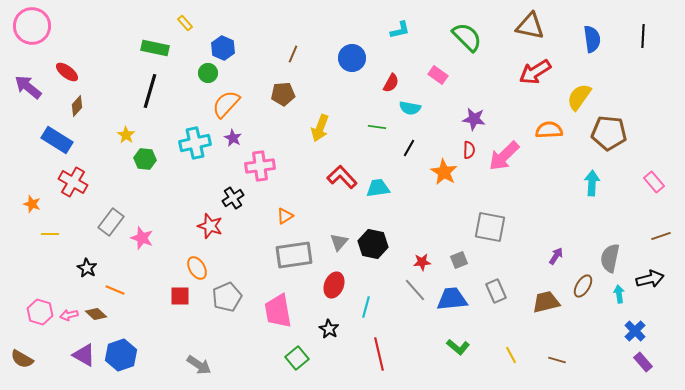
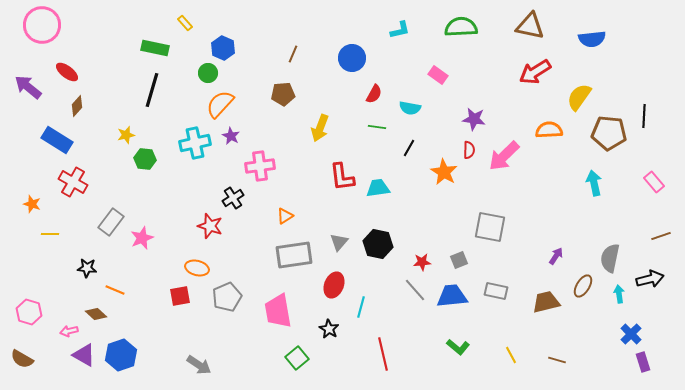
pink circle at (32, 26): moved 10 px right, 1 px up
black line at (643, 36): moved 1 px right, 80 px down
green semicircle at (467, 37): moved 6 px left, 10 px up; rotated 48 degrees counterclockwise
blue semicircle at (592, 39): rotated 92 degrees clockwise
red semicircle at (391, 83): moved 17 px left, 11 px down
black line at (150, 91): moved 2 px right, 1 px up
orange semicircle at (226, 104): moved 6 px left
yellow star at (126, 135): rotated 24 degrees clockwise
purple star at (233, 138): moved 2 px left, 2 px up
red L-shape at (342, 177): rotated 144 degrees counterclockwise
cyan arrow at (592, 183): moved 2 px right; rotated 15 degrees counterclockwise
pink star at (142, 238): rotated 30 degrees clockwise
black hexagon at (373, 244): moved 5 px right
black star at (87, 268): rotated 24 degrees counterclockwise
orange ellipse at (197, 268): rotated 45 degrees counterclockwise
gray rectangle at (496, 291): rotated 55 degrees counterclockwise
red square at (180, 296): rotated 10 degrees counterclockwise
blue trapezoid at (452, 299): moved 3 px up
cyan line at (366, 307): moved 5 px left
pink hexagon at (40, 312): moved 11 px left
pink arrow at (69, 315): moved 16 px down
blue cross at (635, 331): moved 4 px left, 3 px down
red line at (379, 354): moved 4 px right
purple rectangle at (643, 362): rotated 24 degrees clockwise
